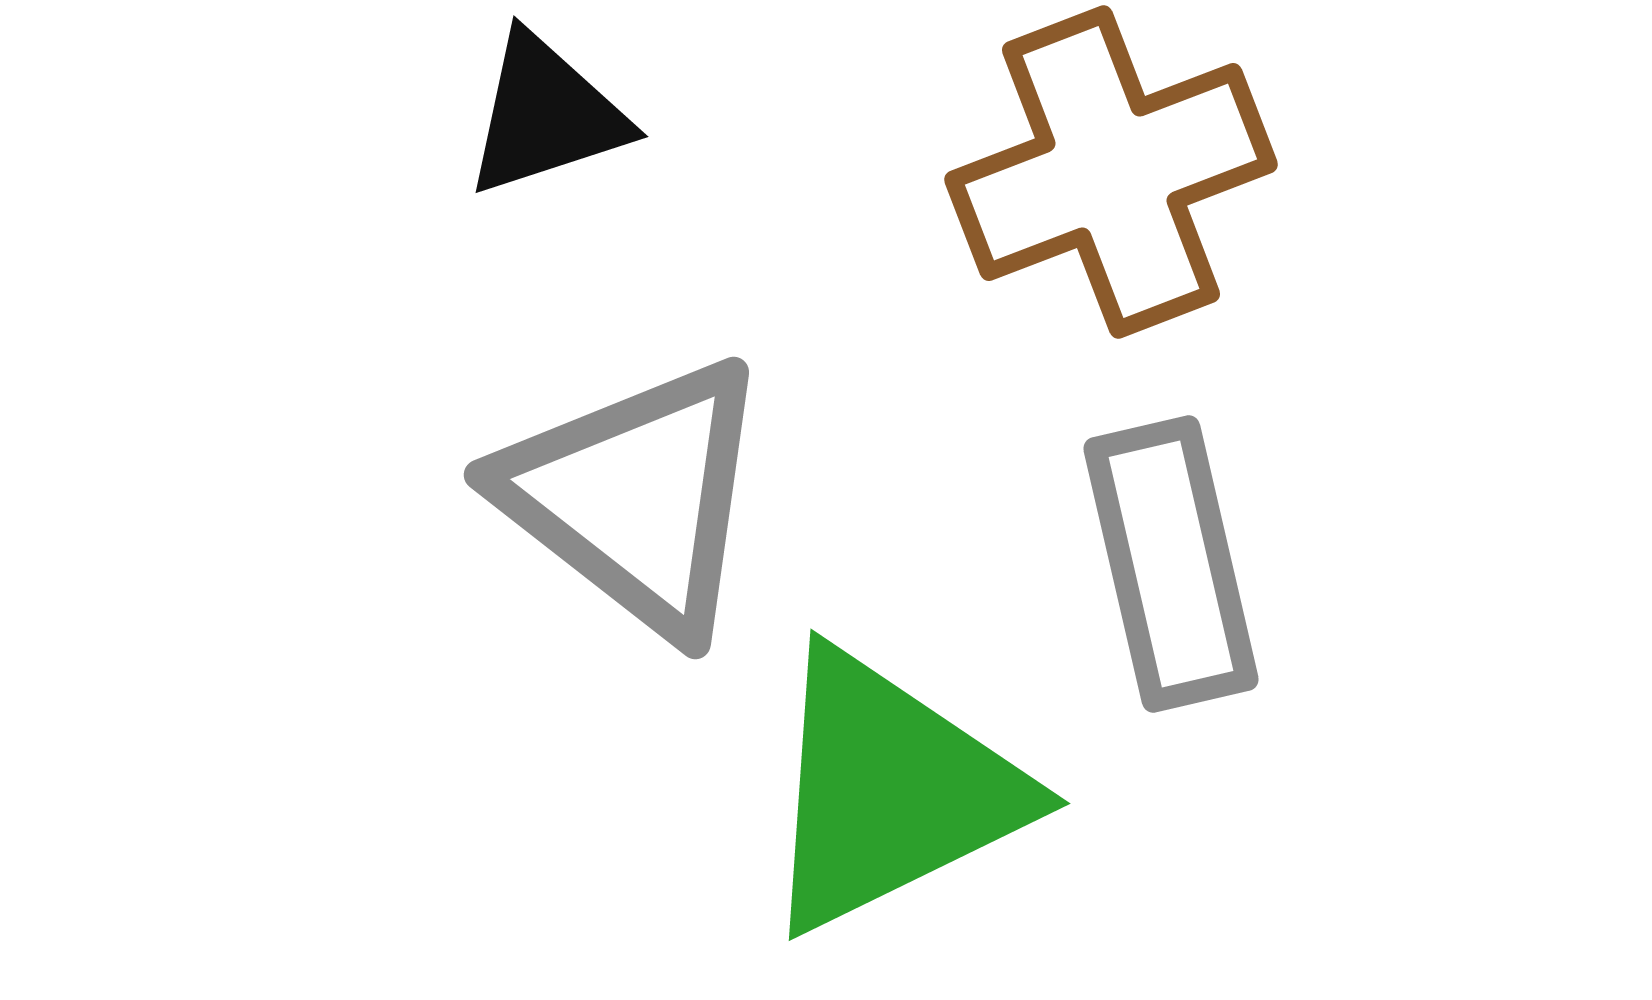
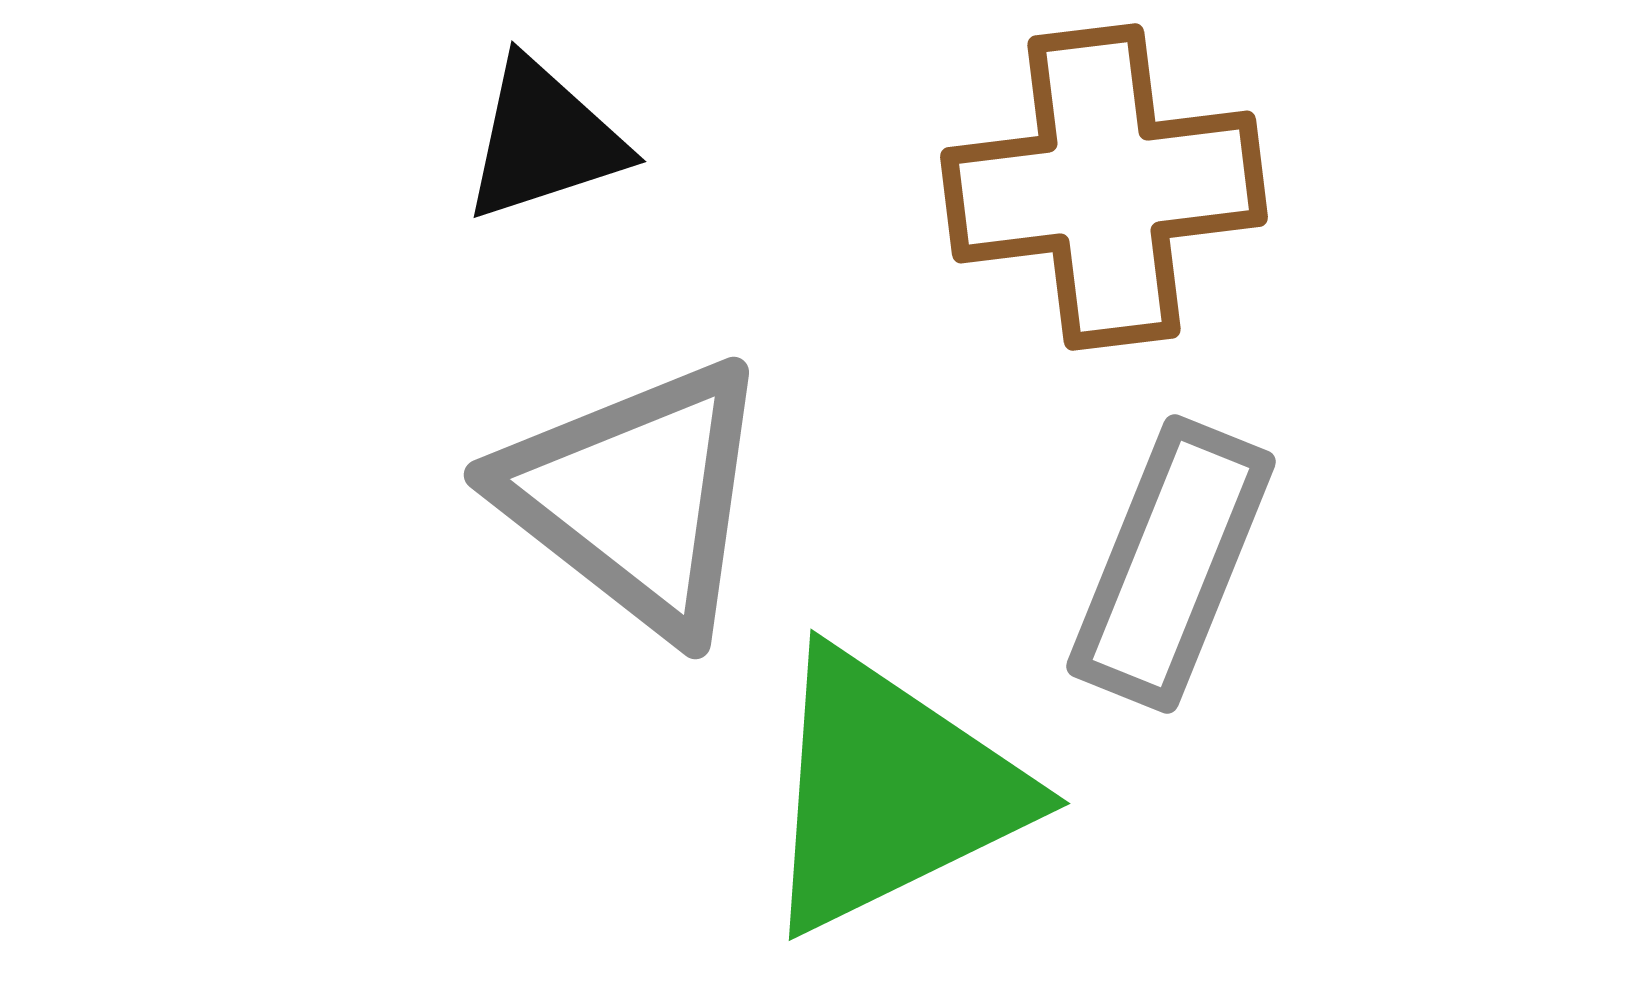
black triangle: moved 2 px left, 25 px down
brown cross: moved 7 px left, 15 px down; rotated 14 degrees clockwise
gray rectangle: rotated 35 degrees clockwise
